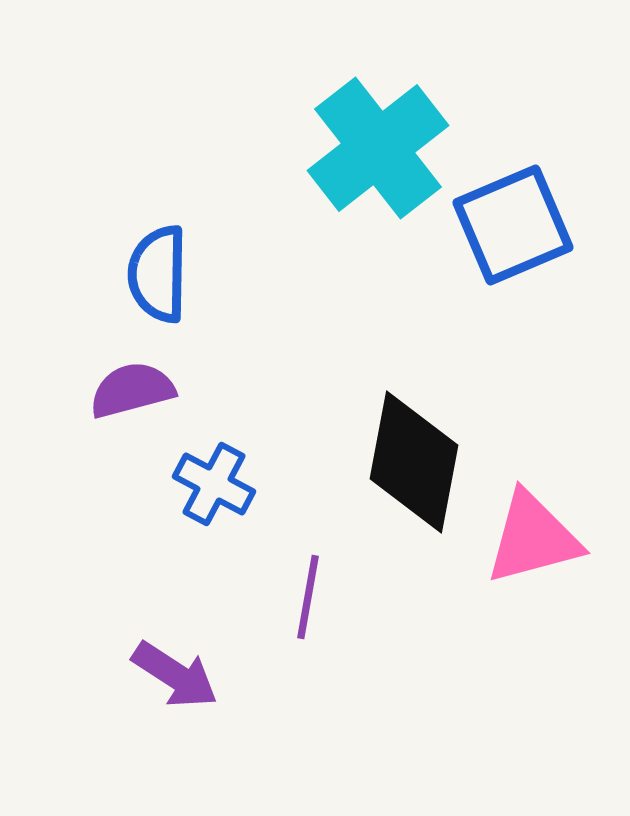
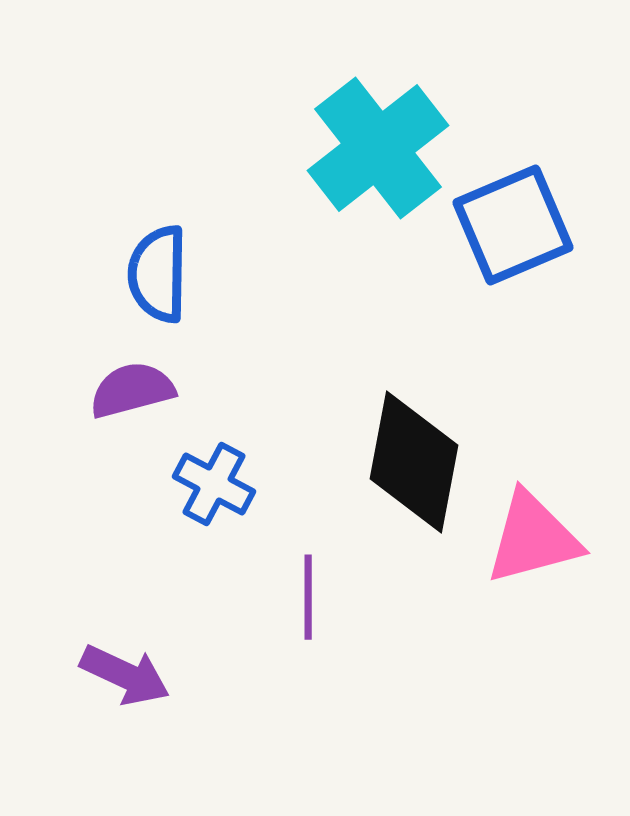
purple line: rotated 10 degrees counterclockwise
purple arrow: moved 50 px left; rotated 8 degrees counterclockwise
